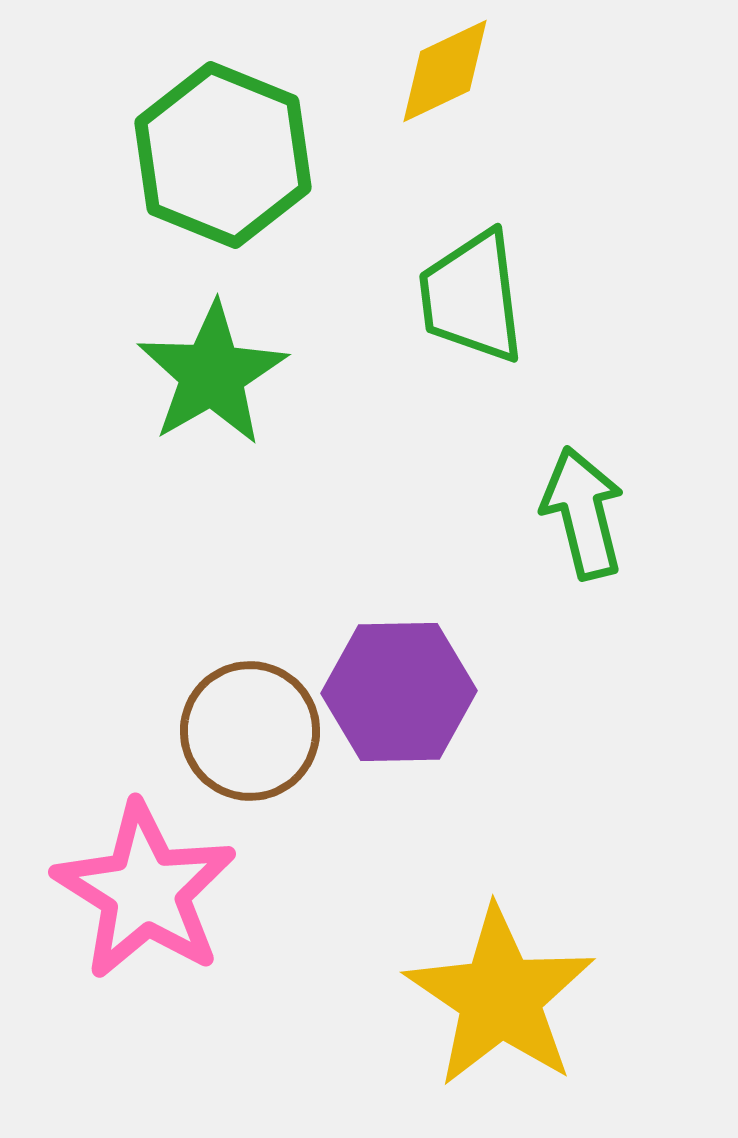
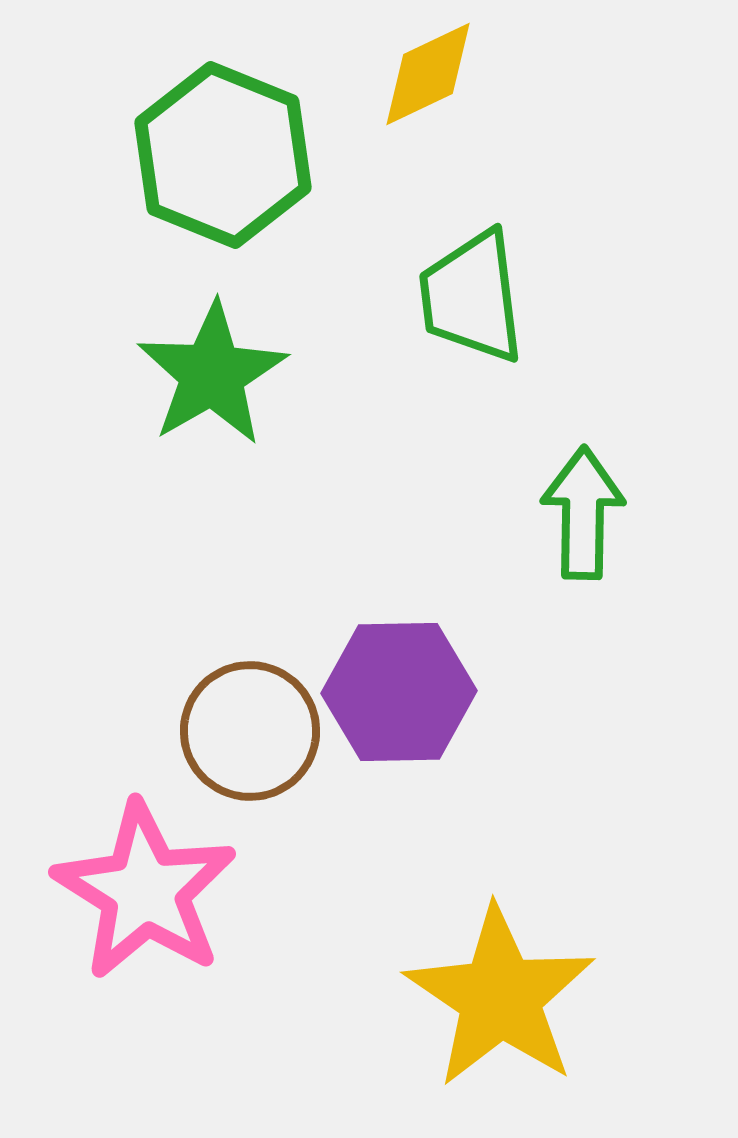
yellow diamond: moved 17 px left, 3 px down
green arrow: rotated 15 degrees clockwise
